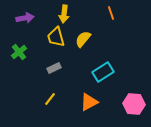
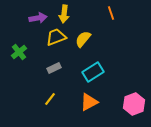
purple arrow: moved 13 px right
yellow trapezoid: rotated 85 degrees clockwise
cyan rectangle: moved 10 px left
pink hexagon: rotated 25 degrees counterclockwise
